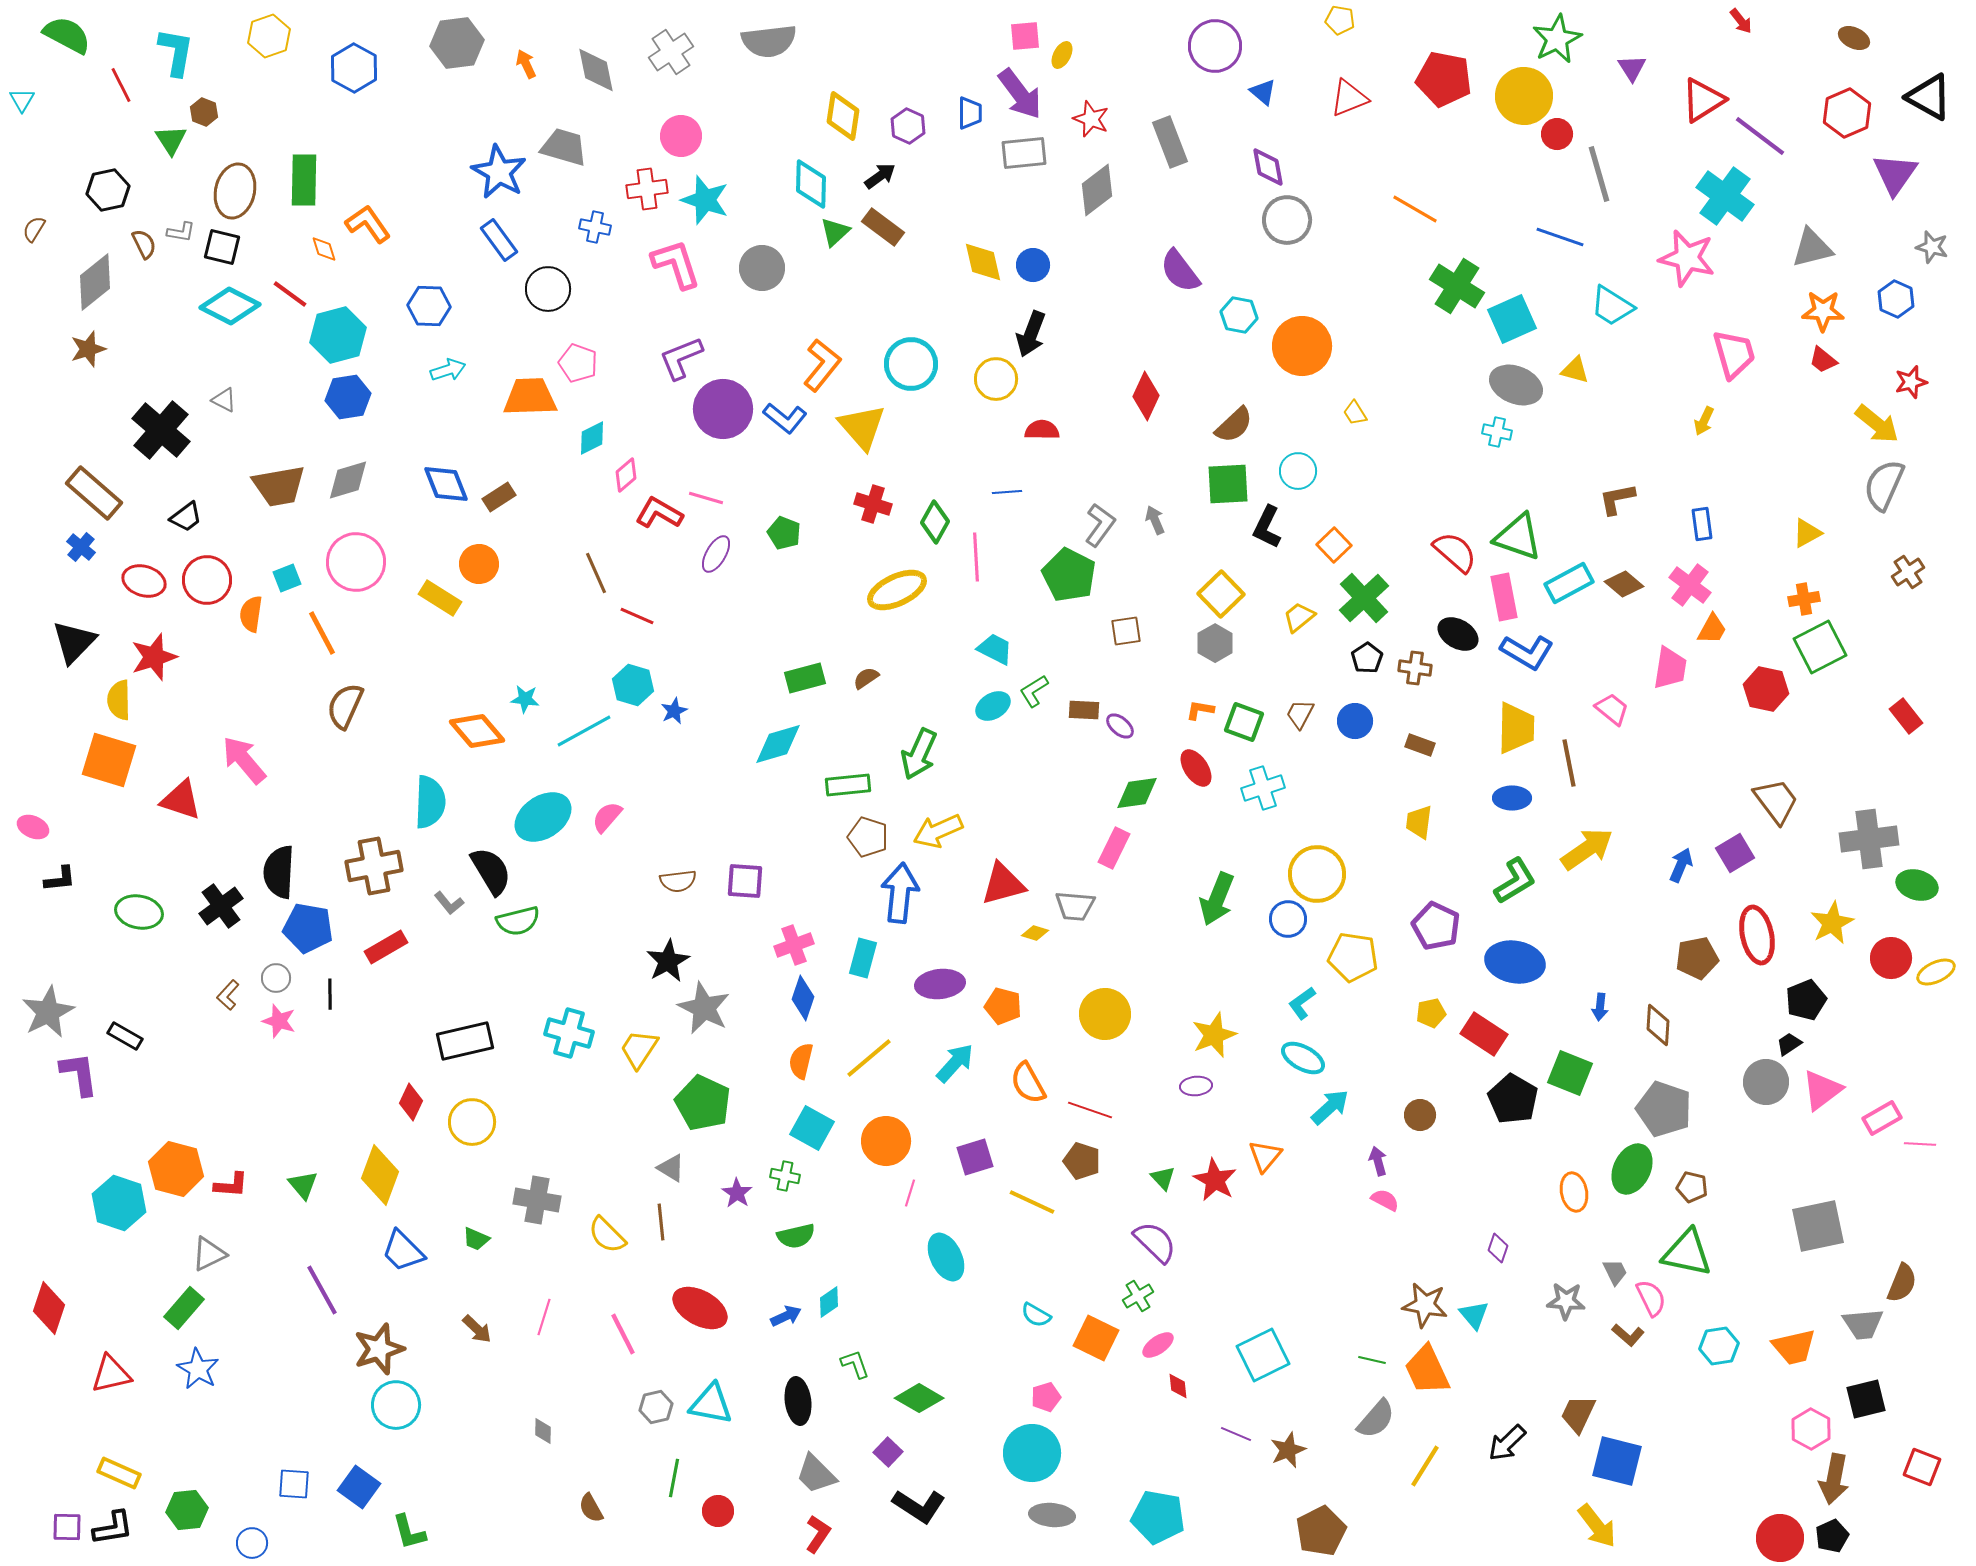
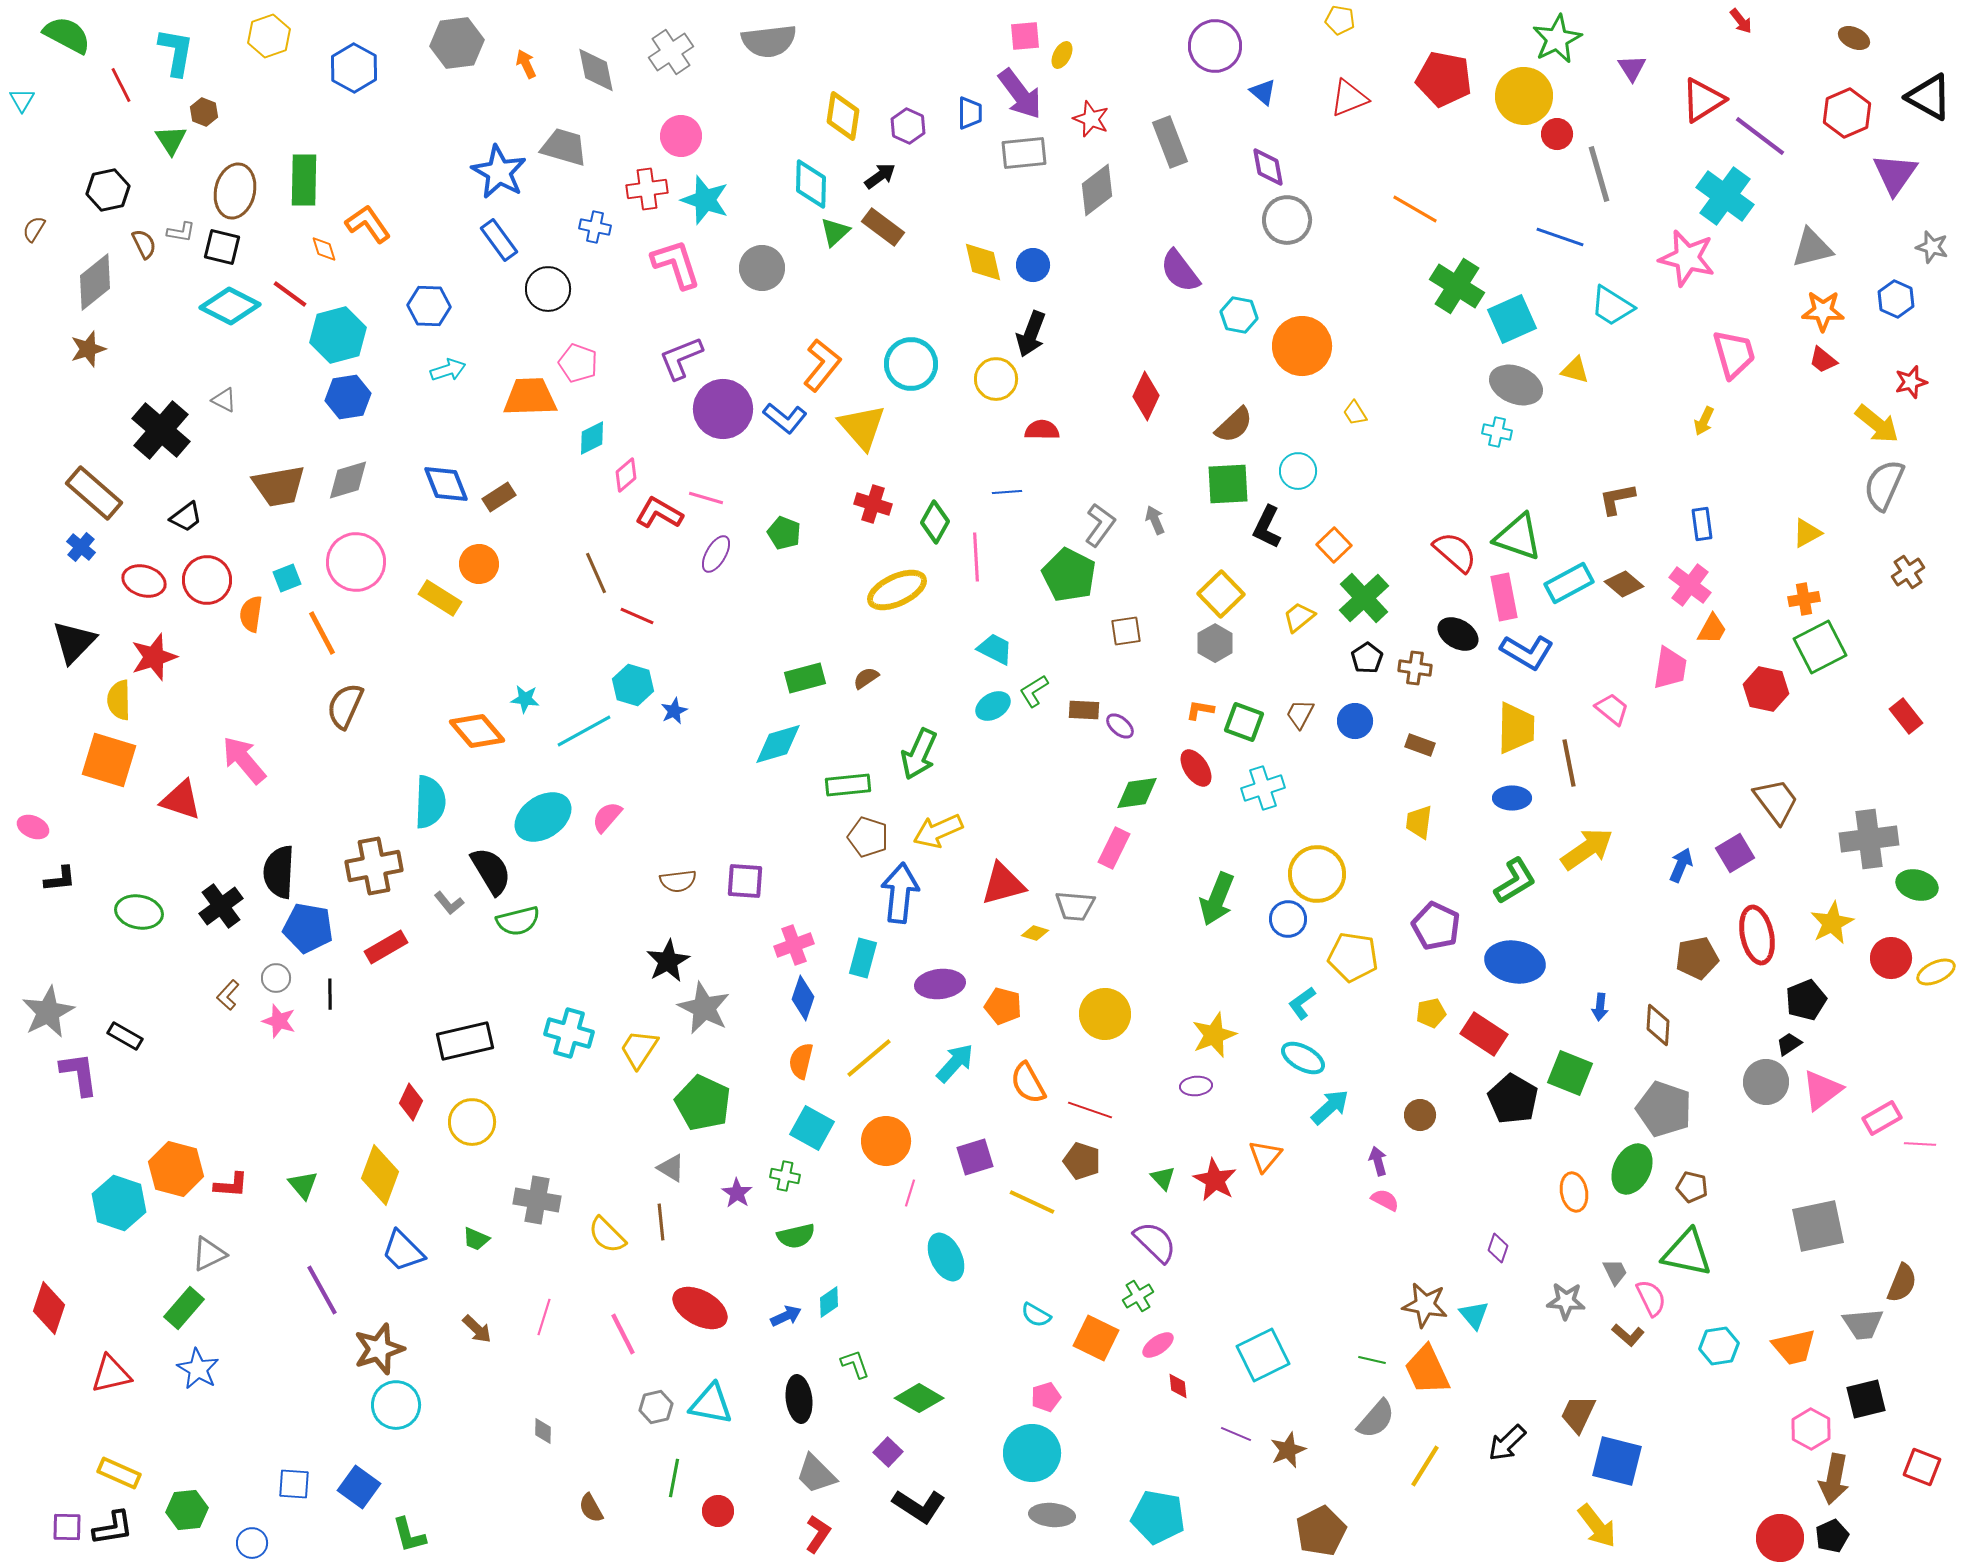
black ellipse at (798, 1401): moved 1 px right, 2 px up
green L-shape at (409, 1532): moved 3 px down
